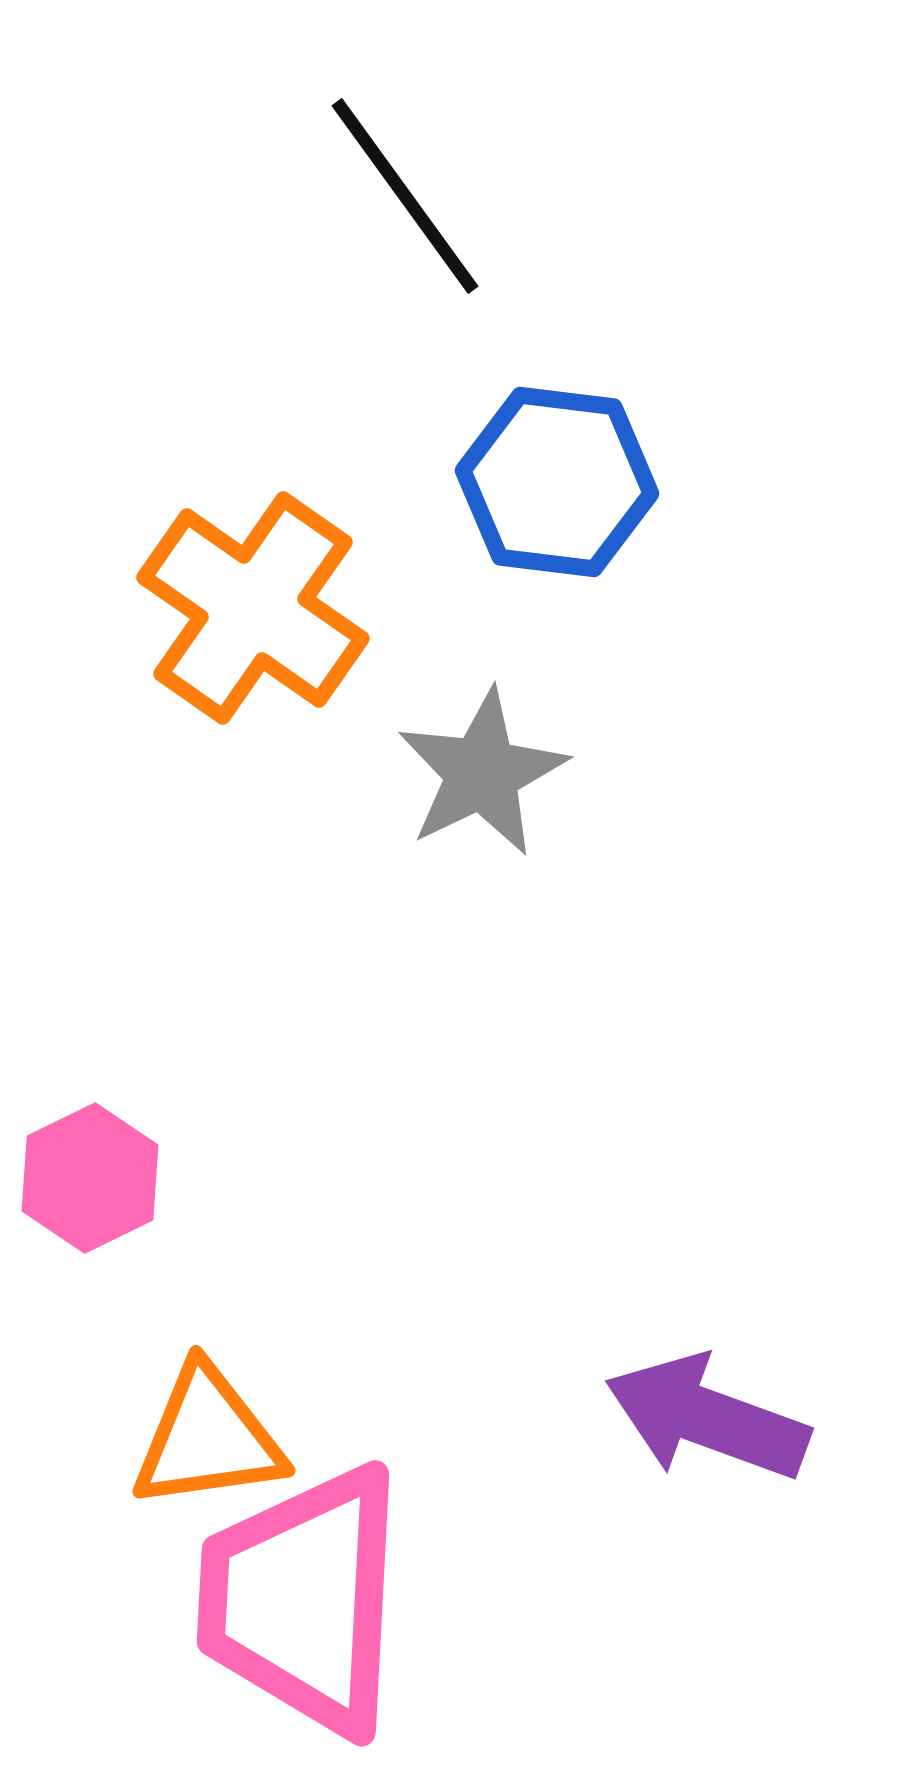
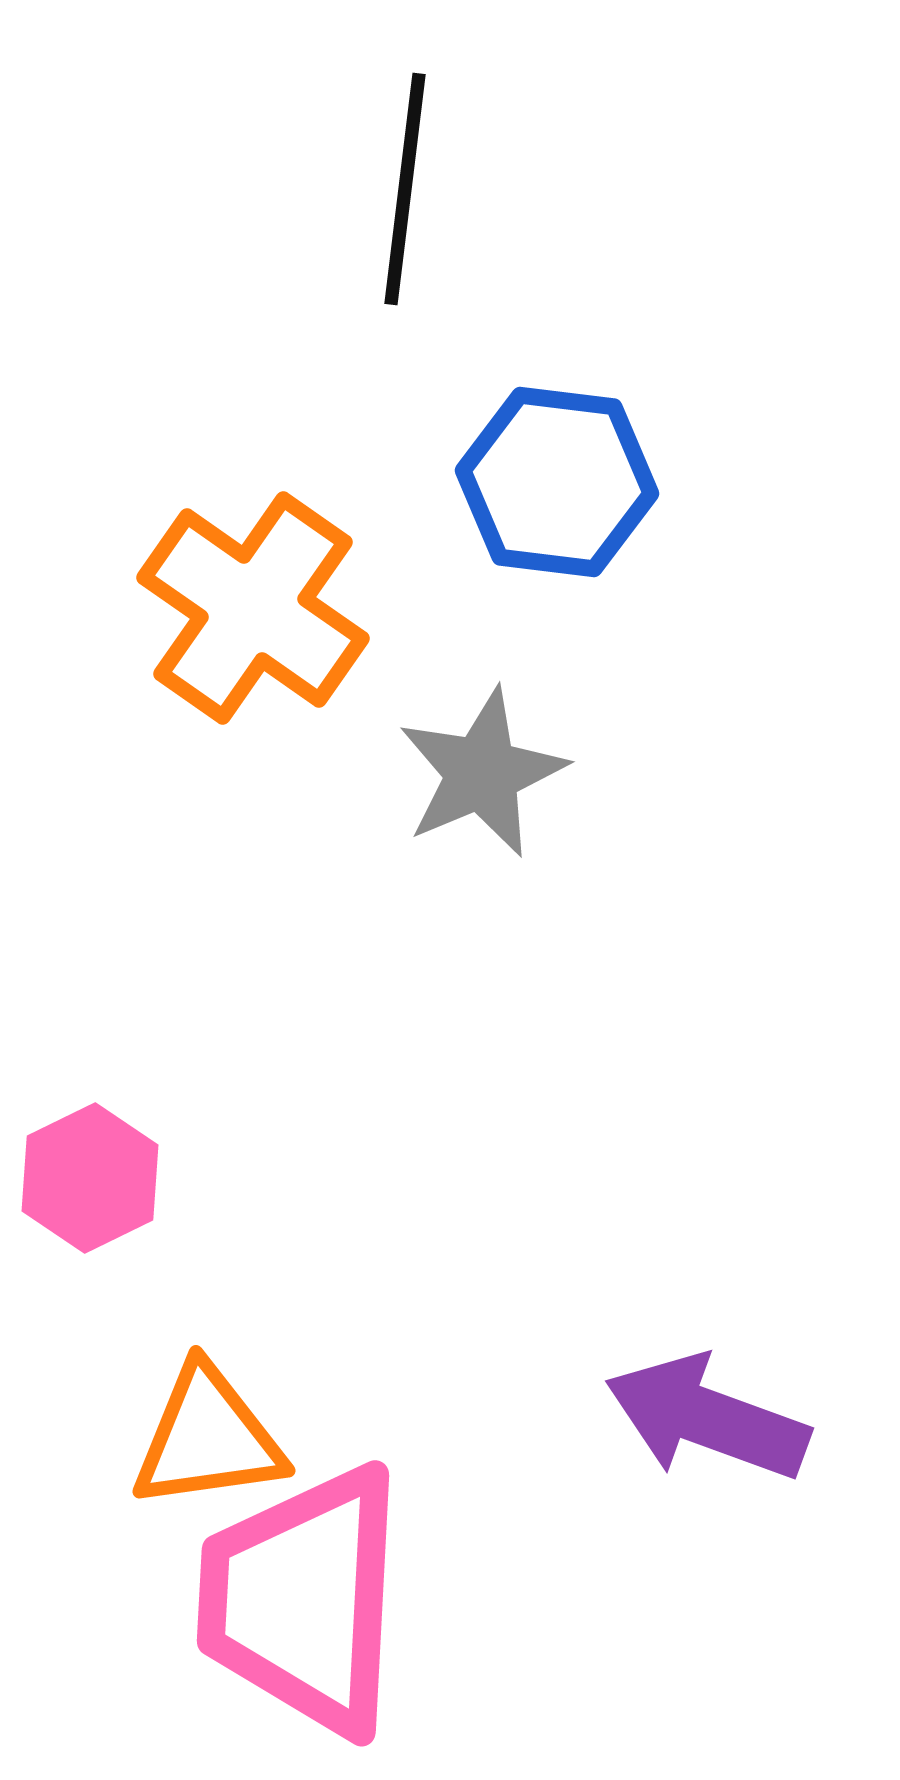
black line: moved 7 px up; rotated 43 degrees clockwise
gray star: rotated 3 degrees clockwise
